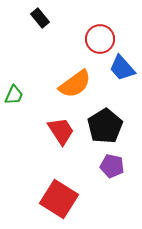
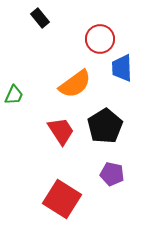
blue trapezoid: rotated 40 degrees clockwise
purple pentagon: moved 8 px down
red square: moved 3 px right
